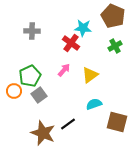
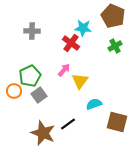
yellow triangle: moved 10 px left, 6 px down; rotated 18 degrees counterclockwise
